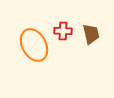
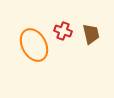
red cross: rotated 18 degrees clockwise
